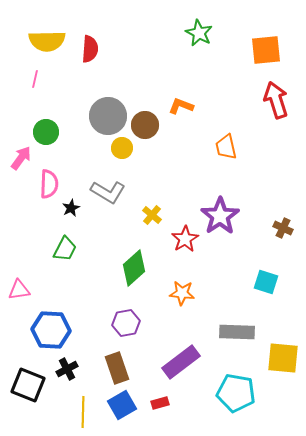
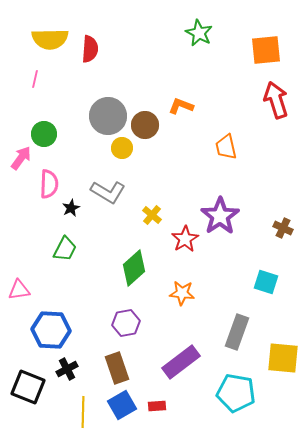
yellow semicircle: moved 3 px right, 2 px up
green circle: moved 2 px left, 2 px down
gray rectangle: rotated 72 degrees counterclockwise
black square: moved 2 px down
red rectangle: moved 3 px left, 3 px down; rotated 12 degrees clockwise
